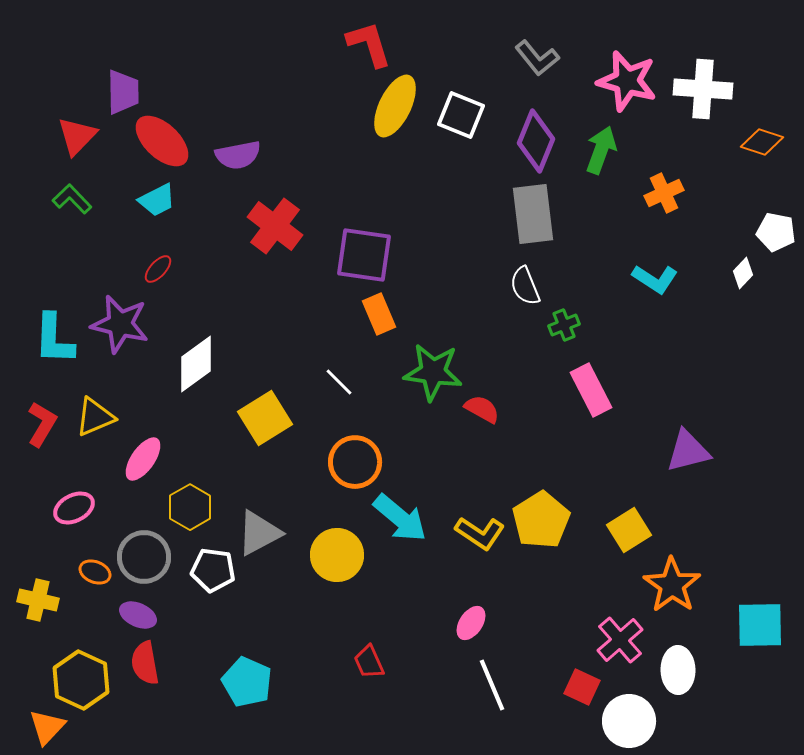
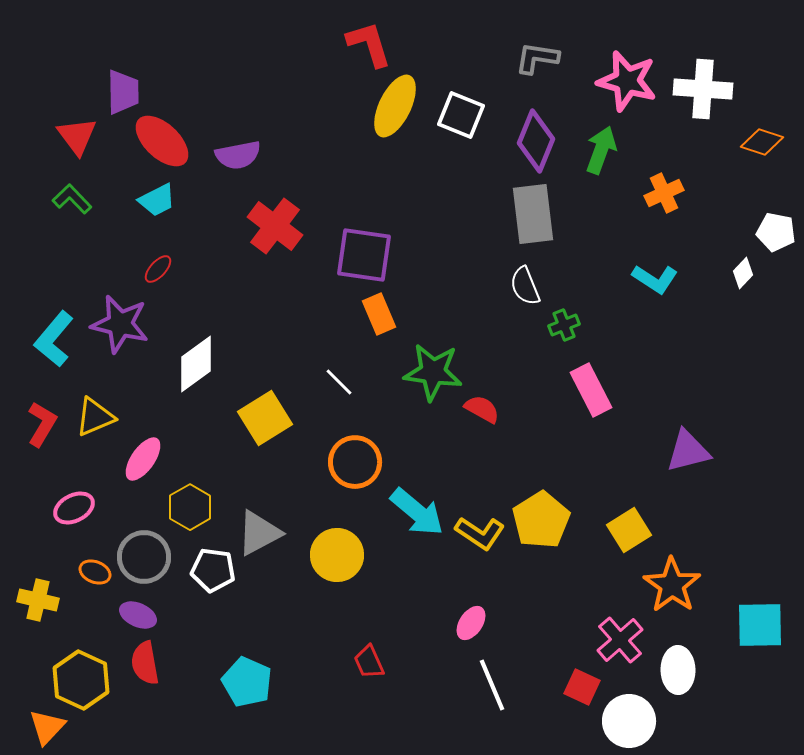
gray L-shape at (537, 58): rotated 138 degrees clockwise
red triangle at (77, 136): rotated 21 degrees counterclockwise
cyan L-shape at (54, 339): rotated 38 degrees clockwise
cyan arrow at (400, 518): moved 17 px right, 6 px up
